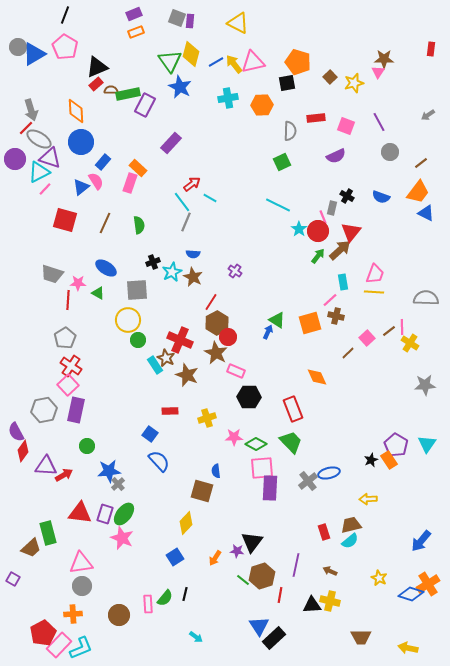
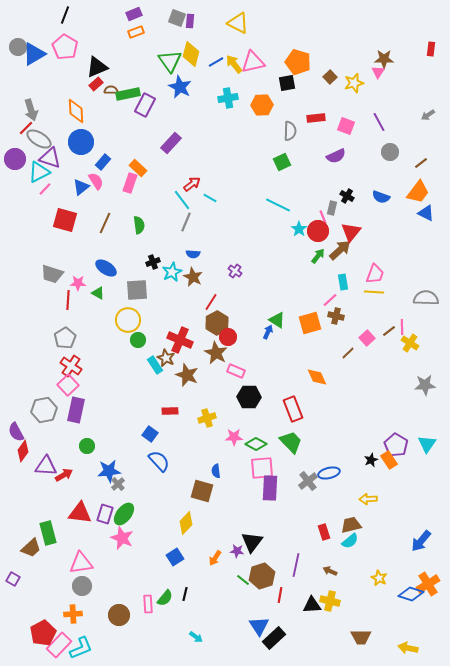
cyan line at (182, 202): moved 2 px up
